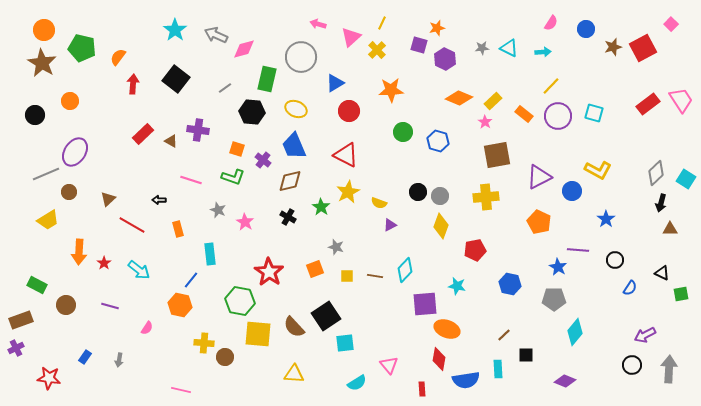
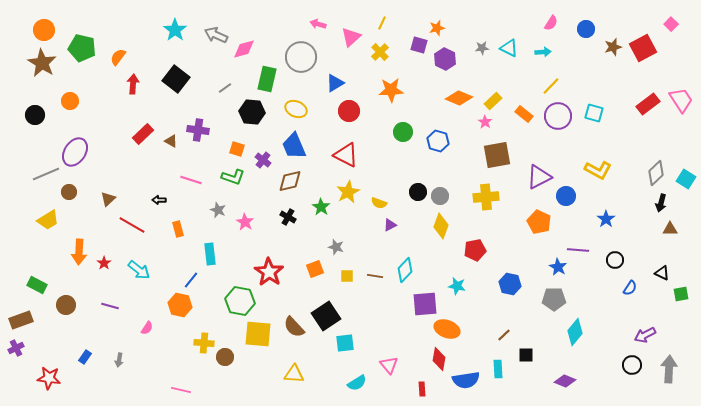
yellow cross at (377, 50): moved 3 px right, 2 px down
blue circle at (572, 191): moved 6 px left, 5 px down
